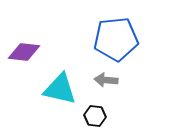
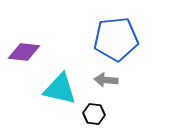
black hexagon: moved 1 px left, 2 px up
